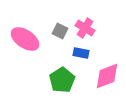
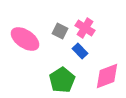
blue rectangle: moved 1 px left, 2 px up; rotated 35 degrees clockwise
